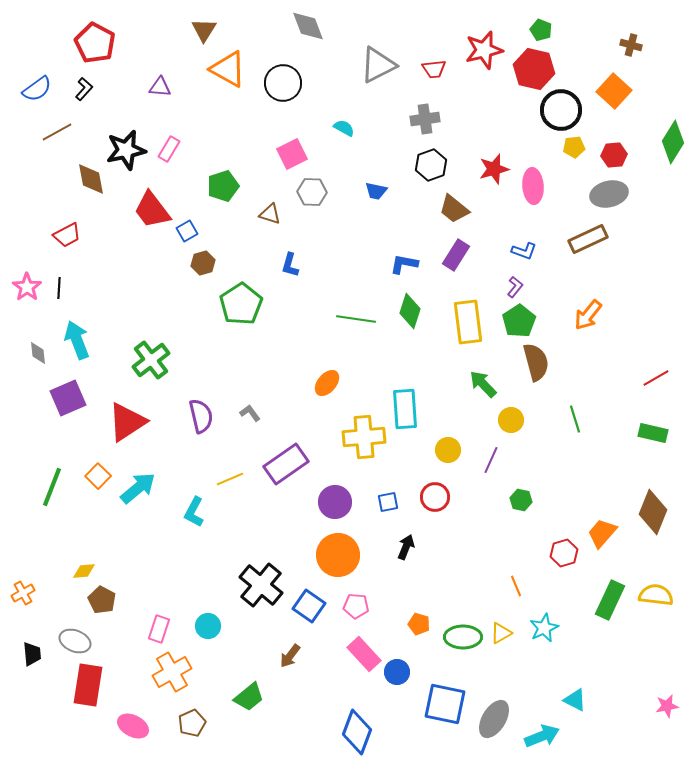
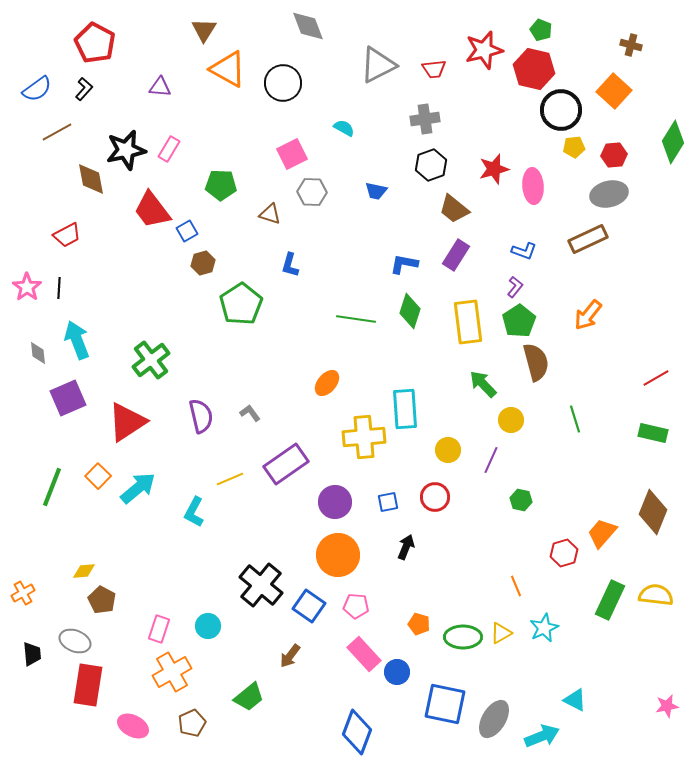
green pentagon at (223, 186): moved 2 px left, 1 px up; rotated 20 degrees clockwise
